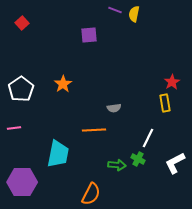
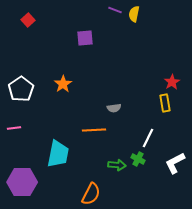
red square: moved 6 px right, 3 px up
purple square: moved 4 px left, 3 px down
